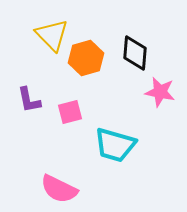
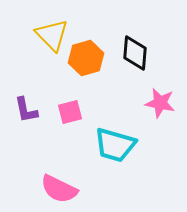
pink star: moved 11 px down
purple L-shape: moved 3 px left, 10 px down
